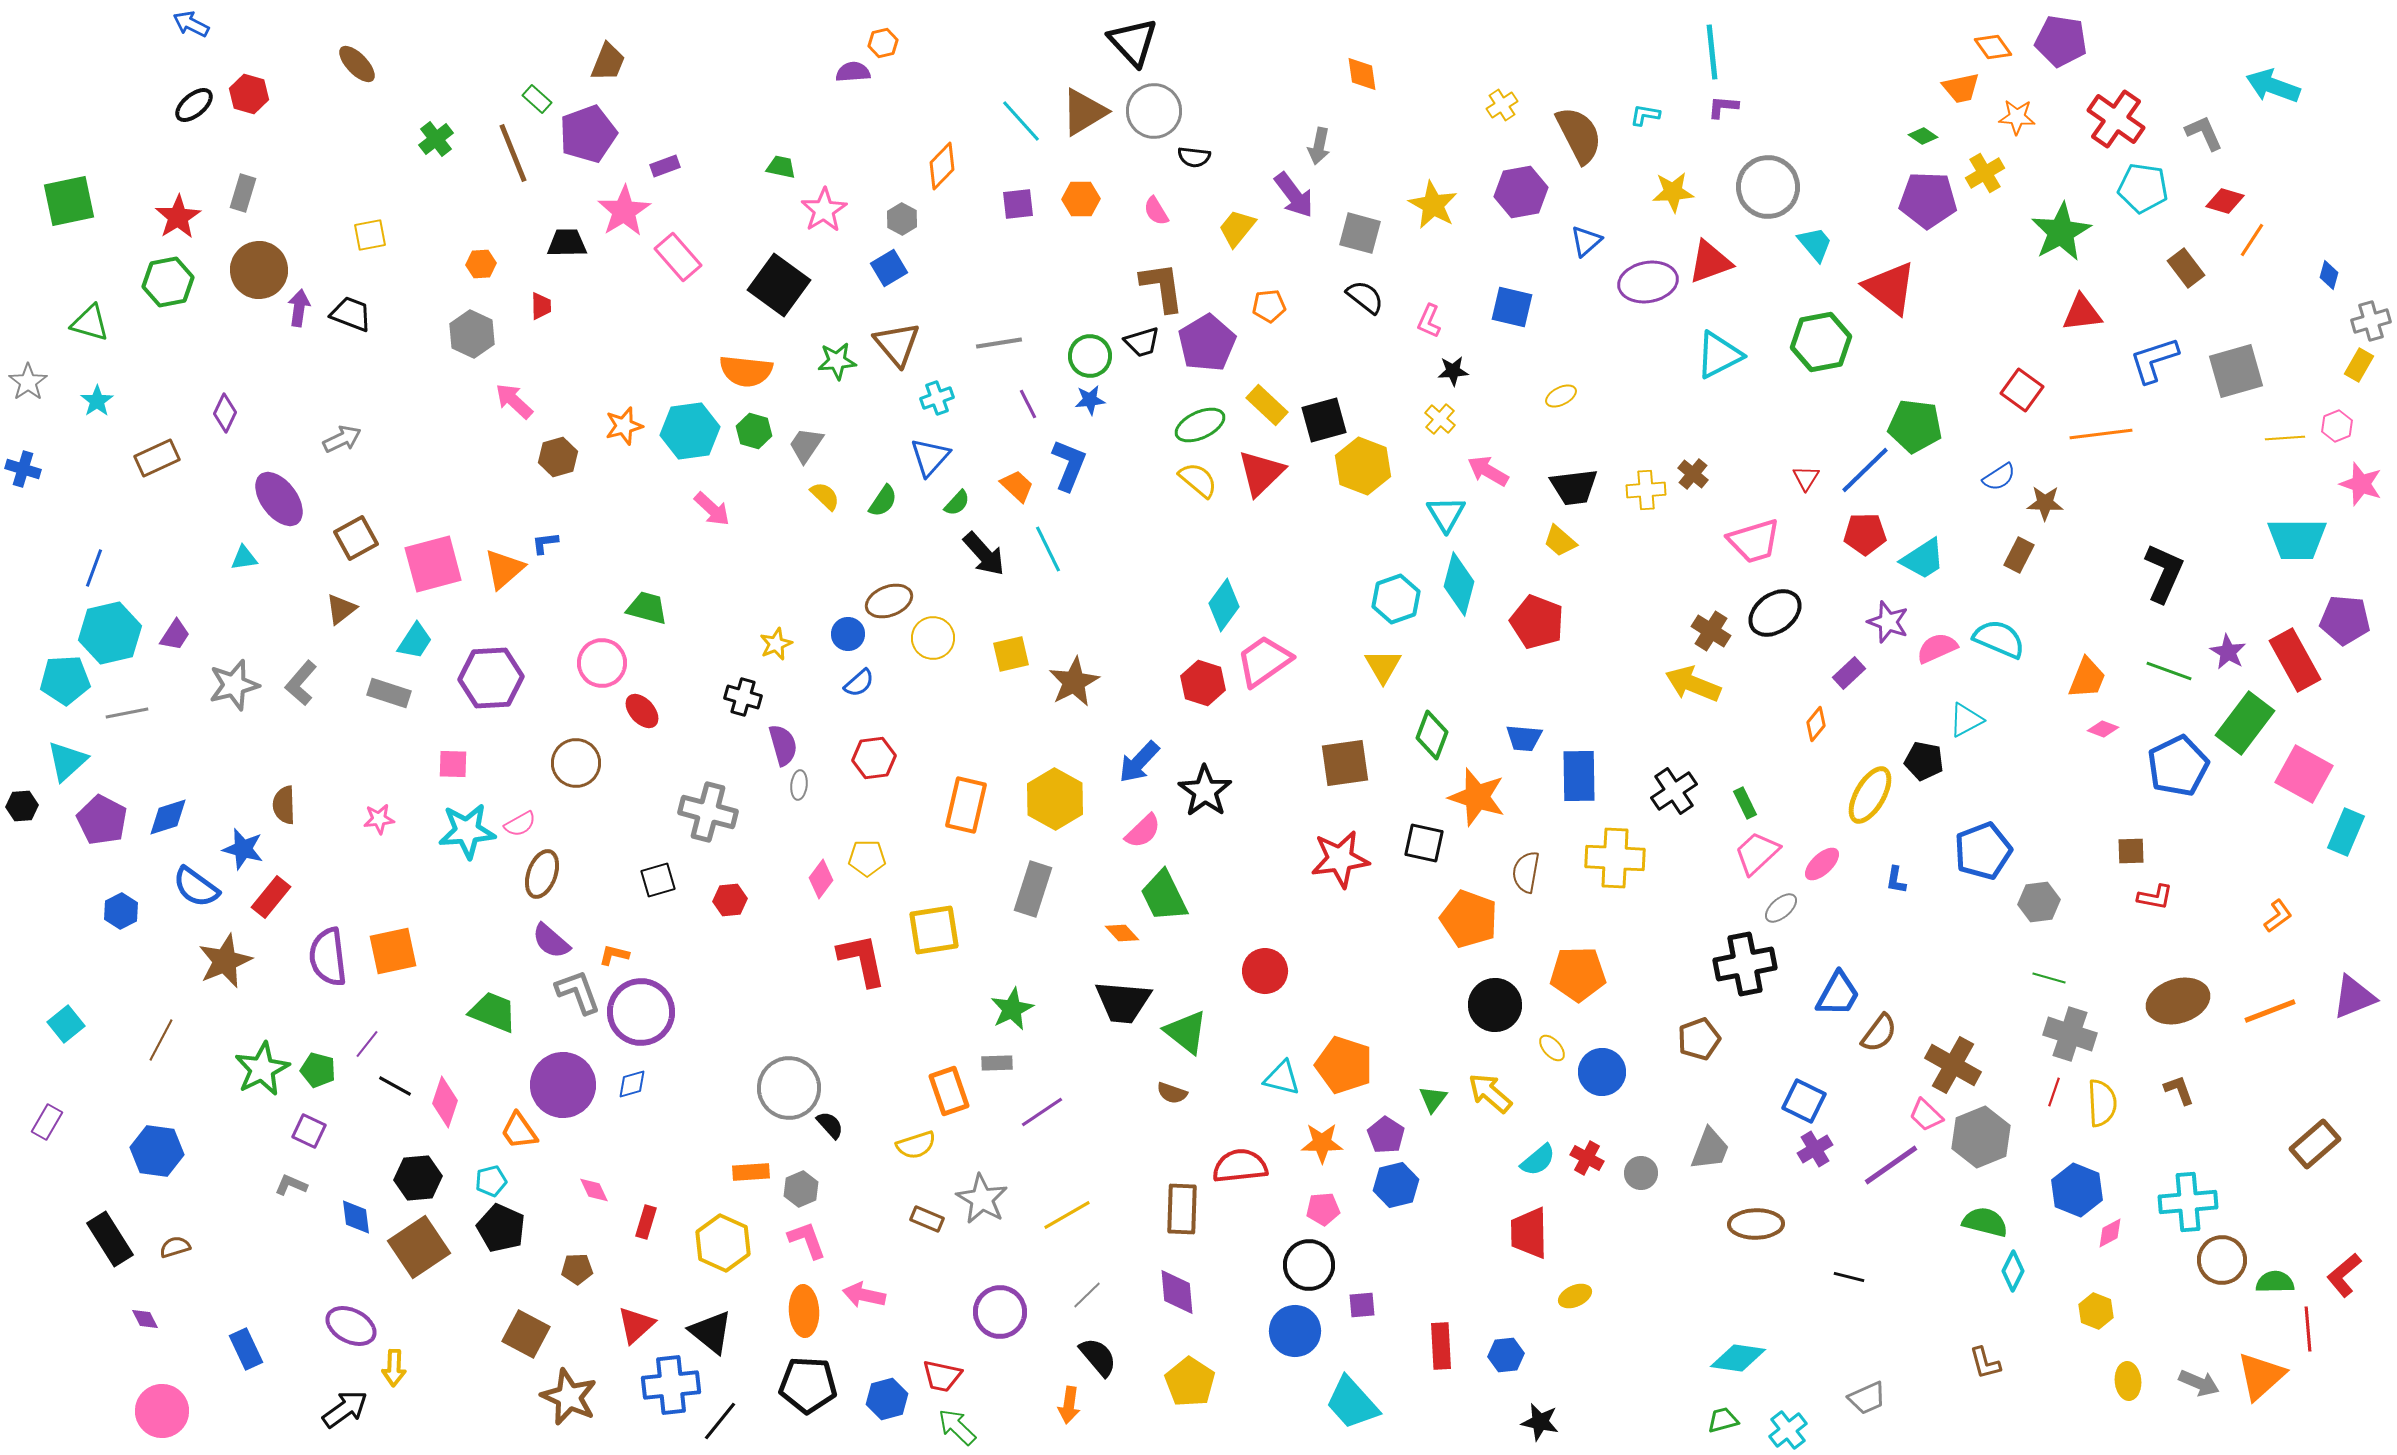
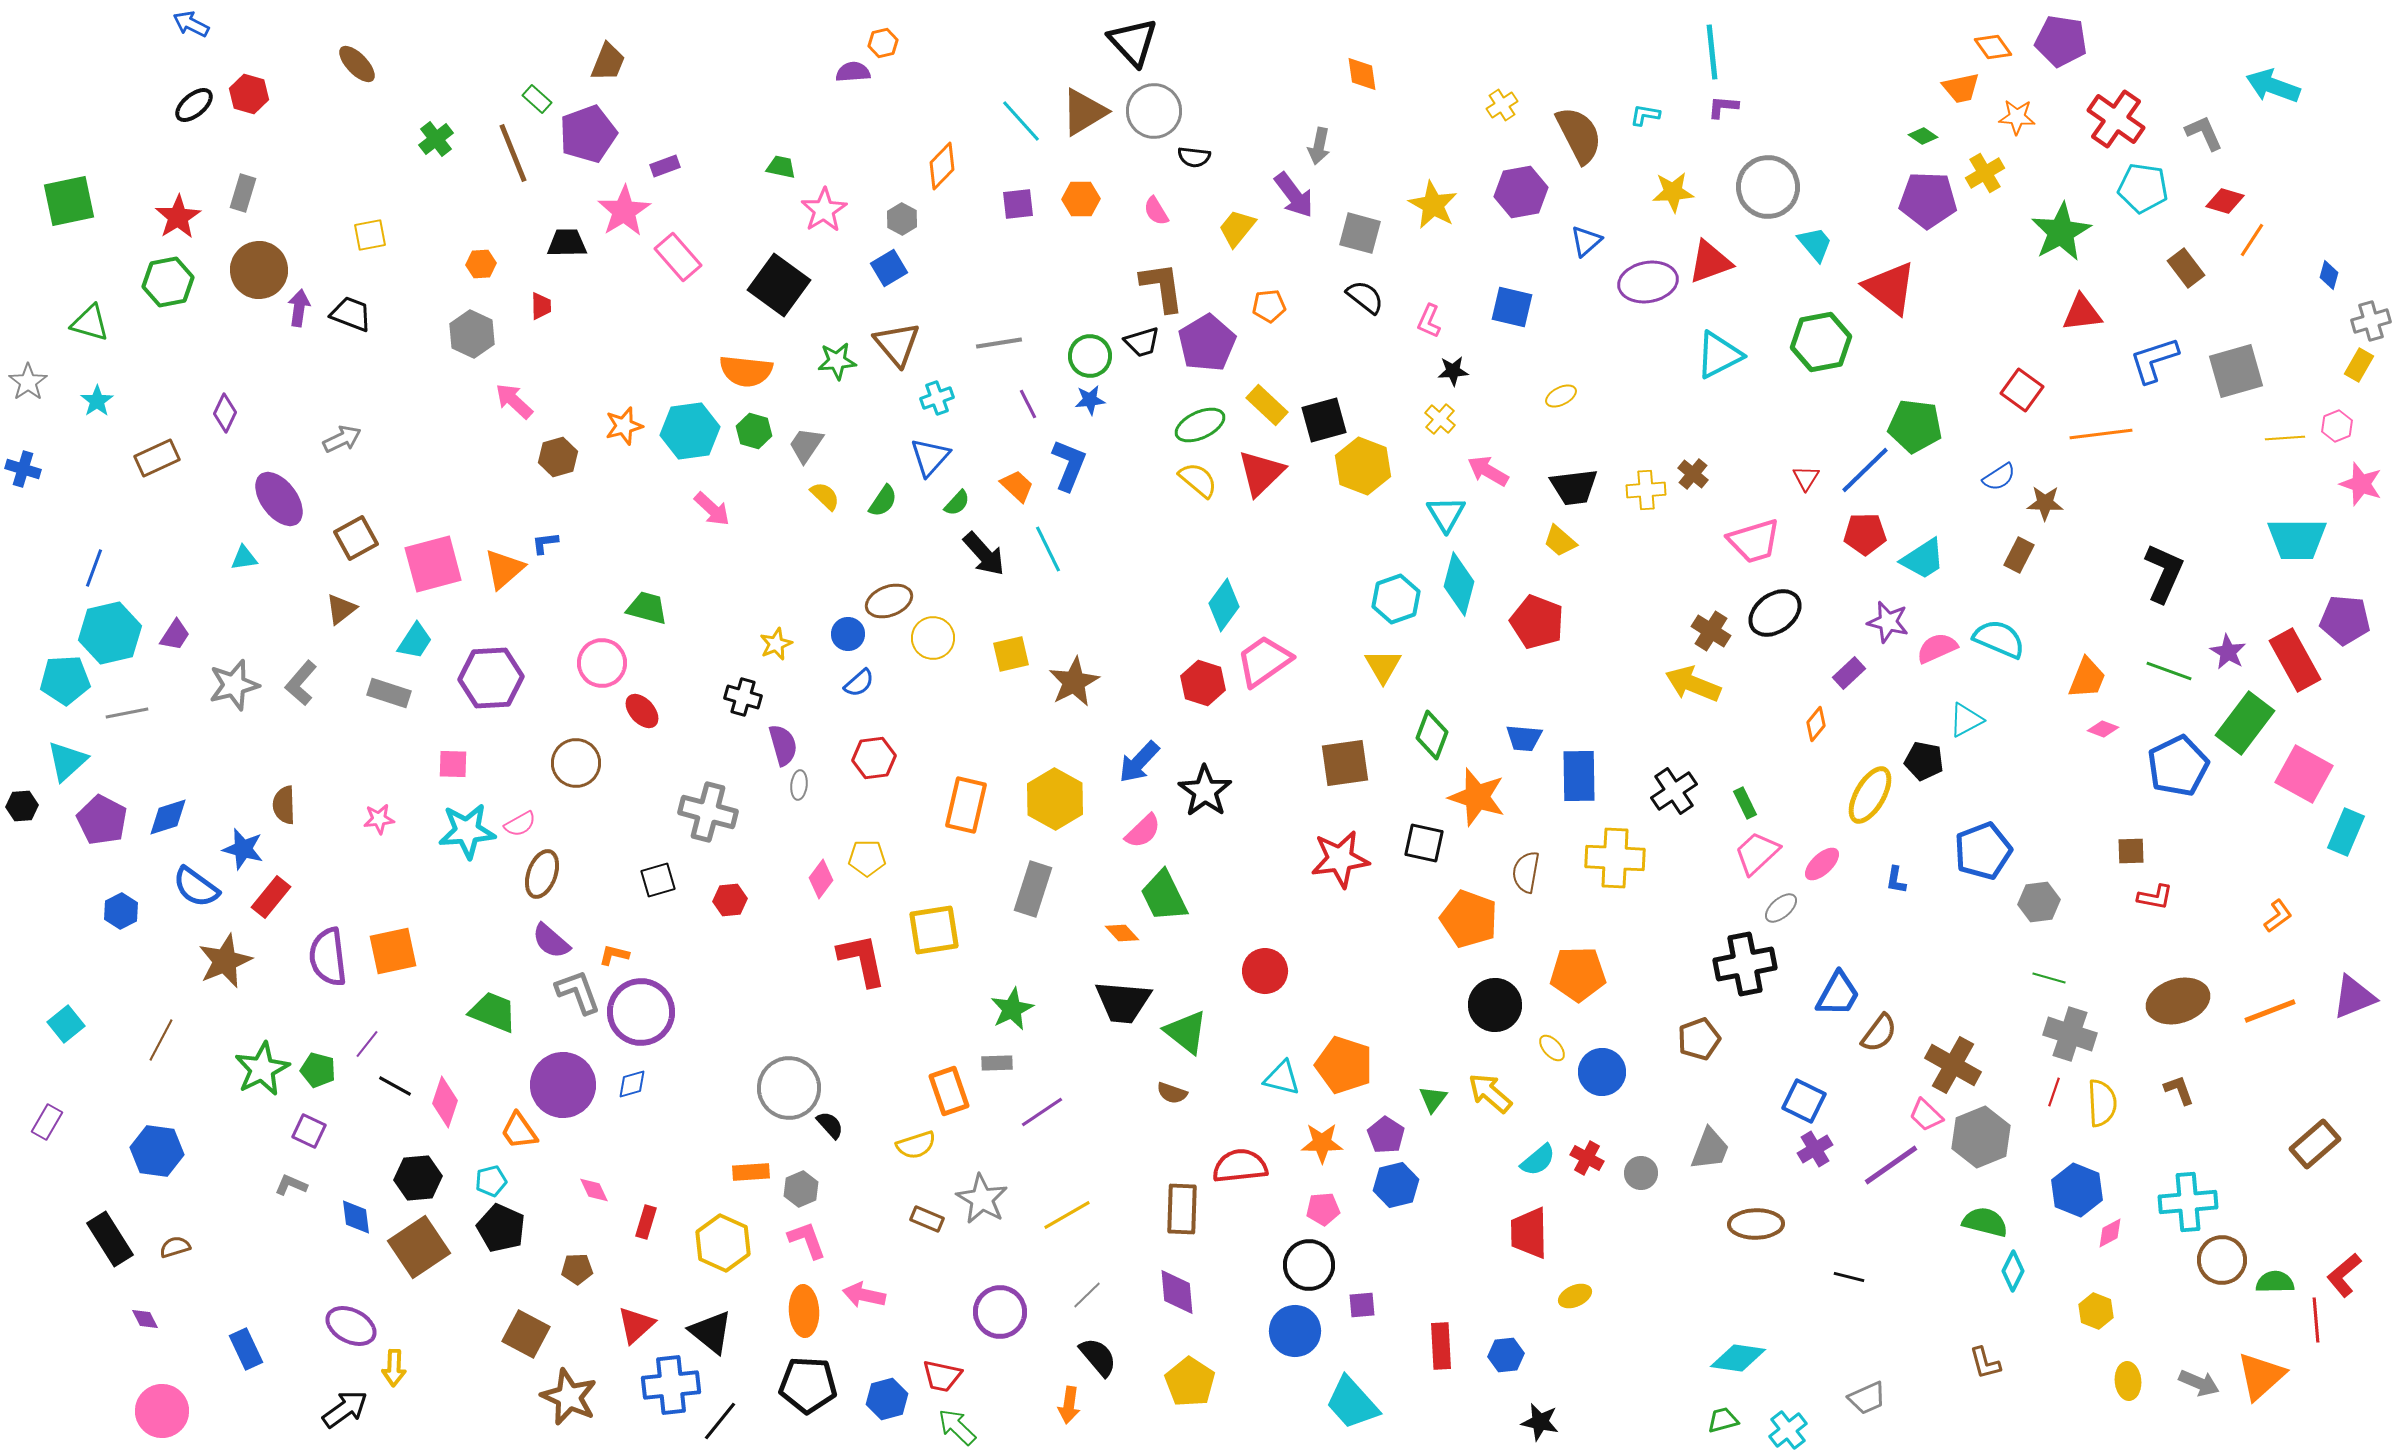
purple star at (1888, 622): rotated 6 degrees counterclockwise
red line at (2308, 1329): moved 8 px right, 9 px up
